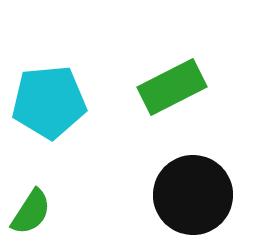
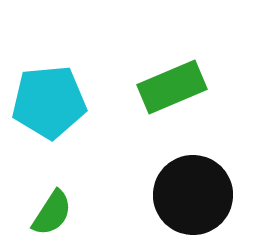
green rectangle: rotated 4 degrees clockwise
green semicircle: moved 21 px right, 1 px down
